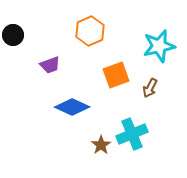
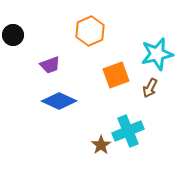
cyan star: moved 2 px left, 8 px down
blue diamond: moved 13 px left, 6 px up
cyan cross: moved 4 px left, 3 px up
